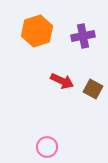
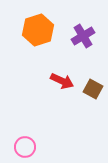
orange hexagon: moved 1 px right, 1 px up
purple cross: rotated 20 degrees counterclockwise
pink circle: moved 22 px left
